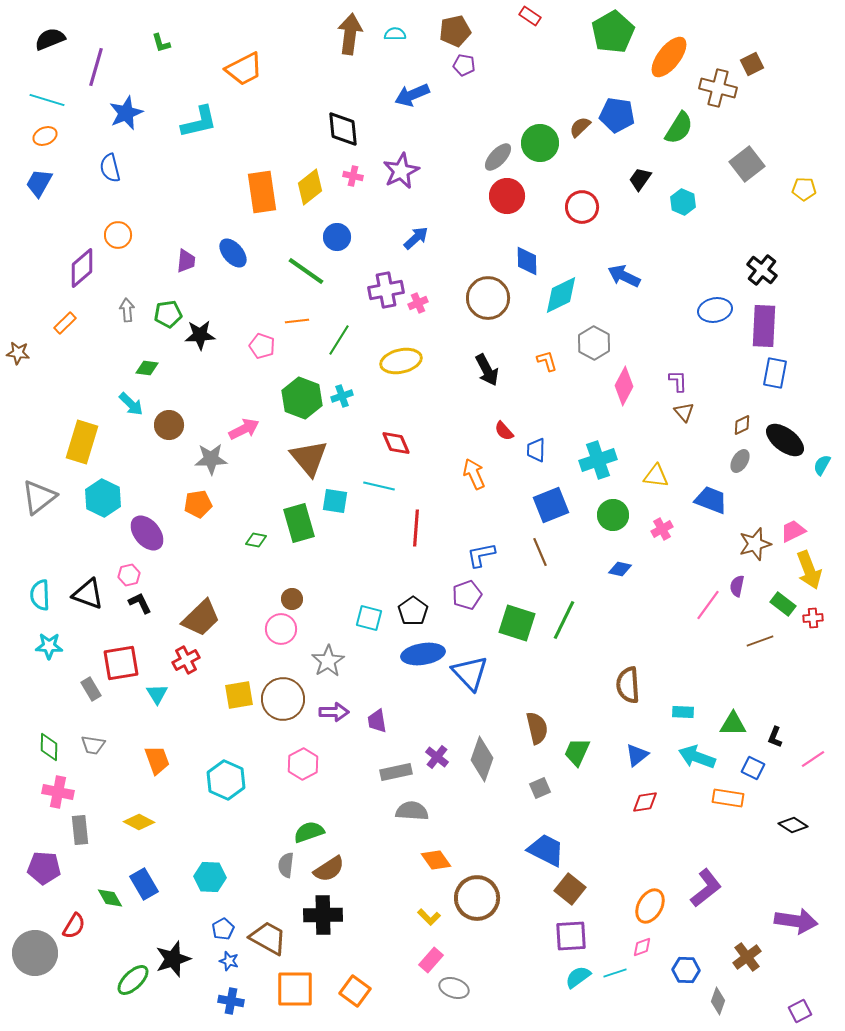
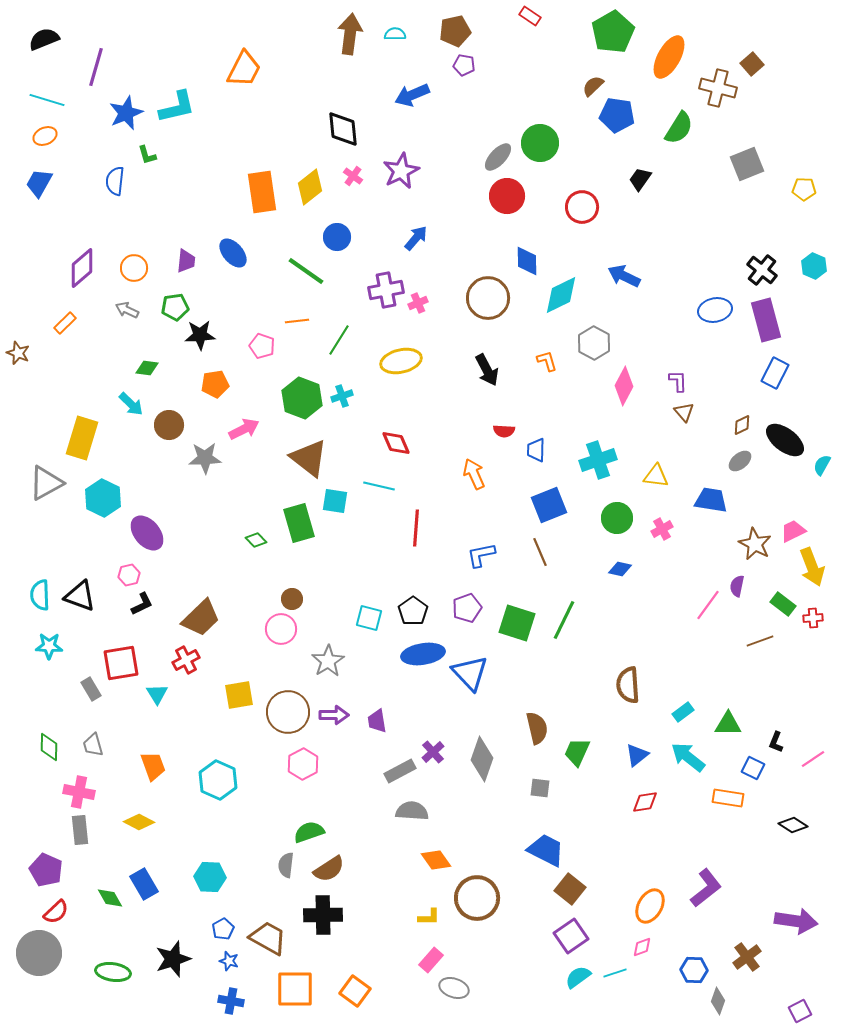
black semicircle at (50, 39): moved 6 px left
green L-shape at (161, 43): moved 14 px left, 112 px down
orange ellipse at (669, 57): rotated 9 degrees counterclockwise
brown square at (752, 64): rotated 15 degrees counterclockwise
orange trapezoid at (244, 69): rotated 36 degrees counterclockwise
cyan L-shape at (199, 122): moved 22 px left, 15 px up
brown semicircle at (580, 127): moved 13 px right, 41 px up
gray square at (747, 164): rotated 16 degrees clockwise
blue semicircle at (110, 168): moved 5 px right, 13 px down; rotated 20 degrees clockwise
pink cross at (353, 176): rotated 24 degrees clockwise
cyan hexagon at (683, 202): moved 131 px right, 64 px down
orange circle at (118, 235): moved 16 px right, 33 px down
blue arrow at (416, 238): rotated 8 degrees counterclockwise
gray arrow at (127, 310): rotated 60 degrees counterclockwise
green pentagon at (168, 314): moved 7 px right, 7 px up
purple rectangle at (764, 326): moved 2 px right, 6 px up; rotated 18 degrees counterclockwise
brown star at (18, 353): rotated 15 degrees clockwise
blue rectangle at (775, 373): rotated 16 degrees clockwise
red semicircle at (504, 431): rotated 45 degrees counterclockwise
yellow rectangle at (82, 442): moved 4 px up
brown triangle at (309, 458): rotated 12 degrees counterclockwise
gray star at (211, 459): moved 6 px left, 1 px up
gray ellipse at (740, 461): rotated 20 degrees clockwise
gray triangle at (39, 497): moved 7 px right, 14 px up; rotated 9 degrees clockwise
blue trapezoid at (711, 500): rotated 12 degrees counterclockwise
orange pentagon at (198, 504): moved 17 px right, 120 px up
blue square at (551, 505): moved 2 px left
green circle at (613, 515): moved 4 px right, 3 px down
green diamond at (256, 540): rotated 35 degrees clockwise
brown star at (755, 544): rotated 28 degrees counterclockwise
yellow arrow at (809, 570): moved 3 px right, 3 px up
black triangle at (88, 594): moved 8 px left, 2 px down
purple pentagon at (467, 595): moved 13 px down
black L-shape at (140, 603): moved 2 px right, 1 px down; rotated 90 degrees clockwise
brown circle at (283, 699): moved 5 px right, 13 px down
purple arrow at (334, 712): moved 3 px down
cyan rectangle at (683, 712): rotated 40 degrees counterclockwise
green triangle at (733, 724): moved 5 px left
black L-shape at (775, 737): moved 1 px right, 5 px down
gray trapezoid at (93, 745): rotated 65 degrees clockwise
purple cross at (437, 757): moved 4 px left, 5 px up; rotated 10 degrees clockwise
cyan arrow at (697, 757): moved 9 px left; rotated 18 degrees clockwise
orange trapezoid at (157, 760): moved 4 px left, 6 px down
gray rectangle at (396, 772): moved 4 px right, 1 px up; rotated 16 degrees counterclockwise
cyan hexagon at (226, 780): moved 8 px left
gray square at (540, 788): rotated 30 degrees clockwise
pink cross at (58, 792): moved 21 px right
purple pentagon at (44, 868): moved 2 px right, 2 px down; rotated 20 degrees clockwise
yellow L-shape at (429, 917): rotated 45 degrees counterclockwise
red semicircle at (74, 926): moved 18 px left, 14 px up; rotated 16 degrees clockwise
purple square at (571, 936): rotated 32 degrees counterclockwise
gray circle at (35, 953): moved 4 px right
blue hexagon at (686, 970): moved 8 px right
green ellipse at (133, 980): moved 20 px left, 8 px up; rotated 52 degrees clockwise
